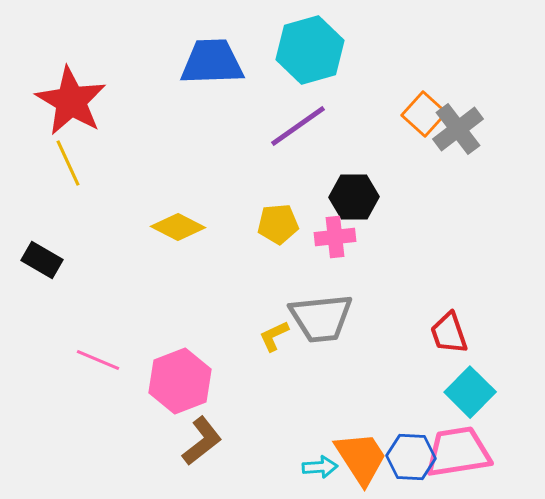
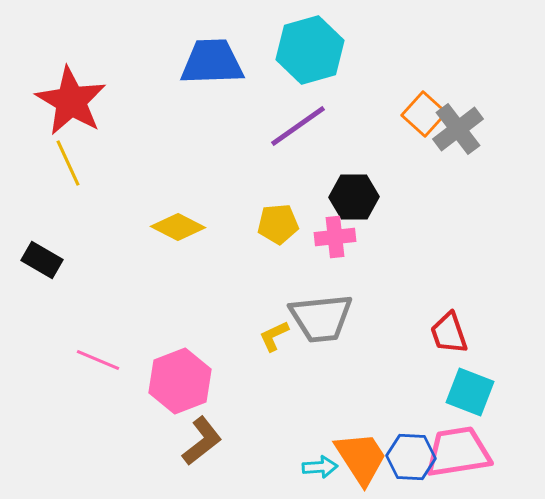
cyan square: rotated 24 degrees counterclockwise
